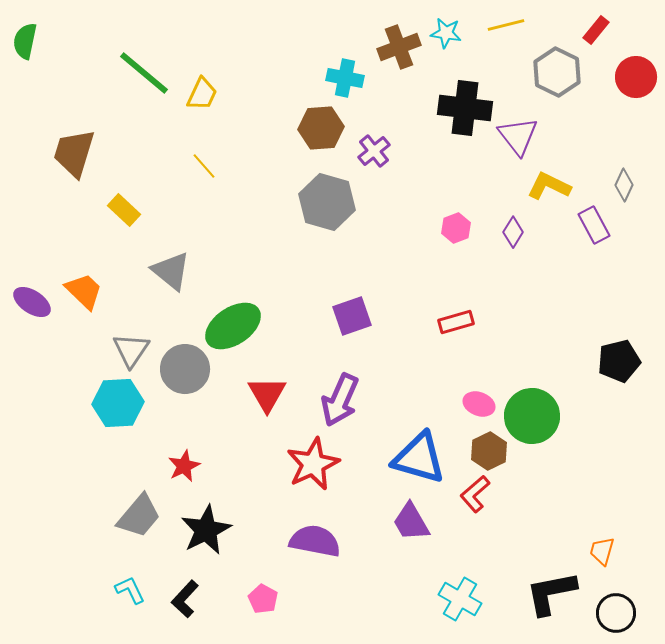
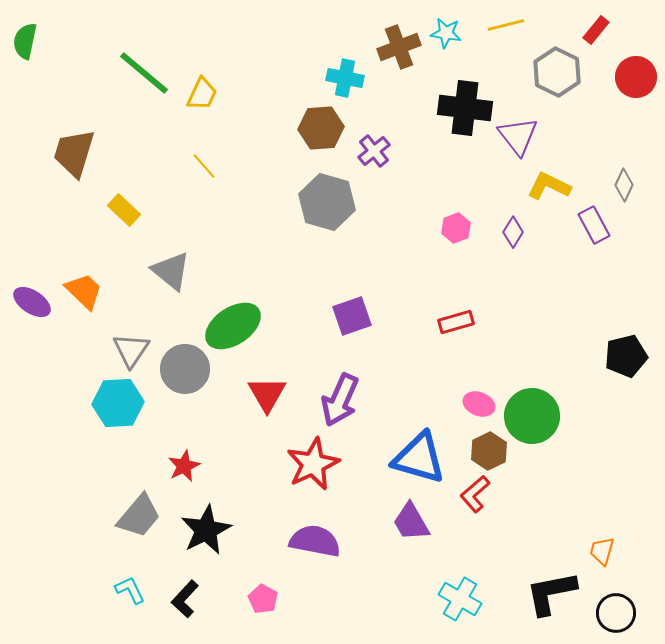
black pentagon at (619, 361): moved 7 px right, 5 px up
